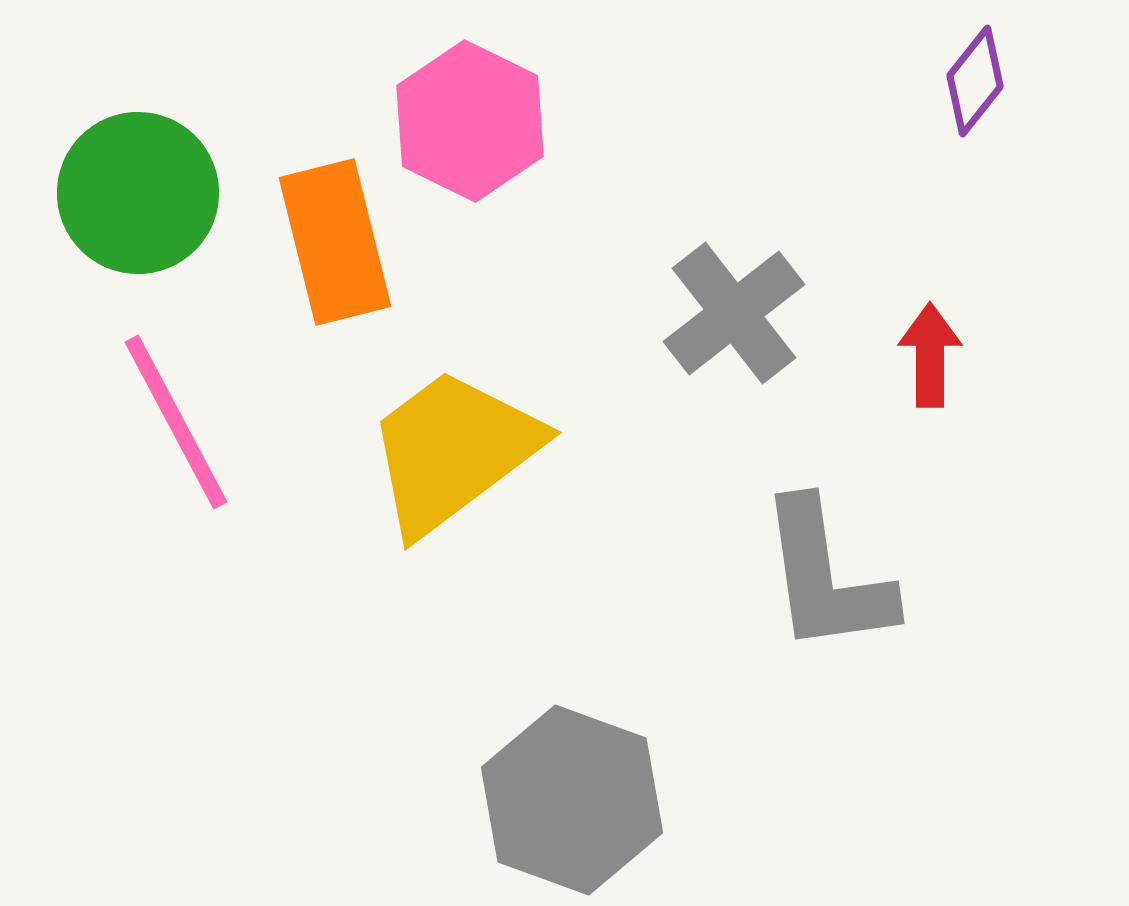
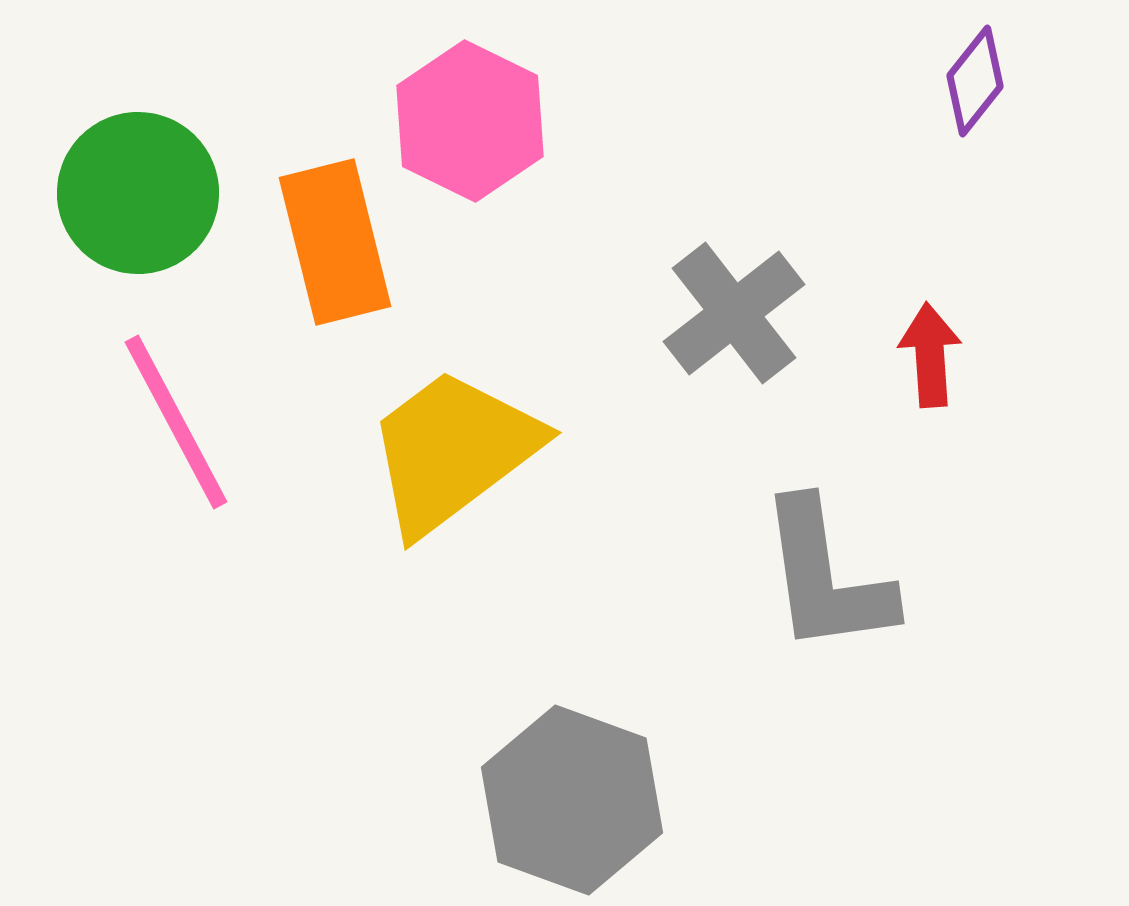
red arrow: rotated 4 degrees counterclockwise
